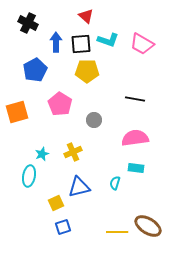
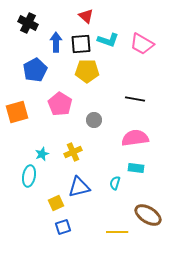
brown ellipse: moved 11 px up
